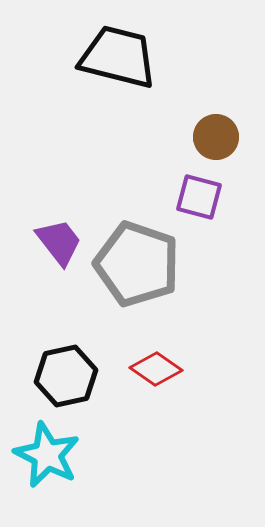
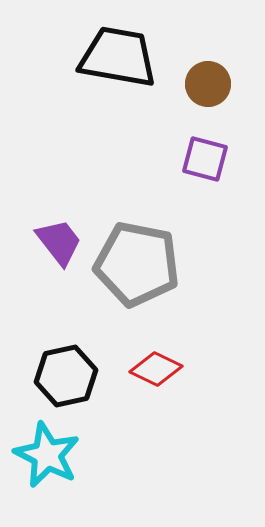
black trapezoid: rotated 4 degrees counterclockwise
brown circle: moved 8 px left, 53 px up
purple square: moved 6 px right, 38 px up
gray pentagon: rotated 8 degrees counterclockwise
red diamond: rotated 9 degrees counterclockwise
